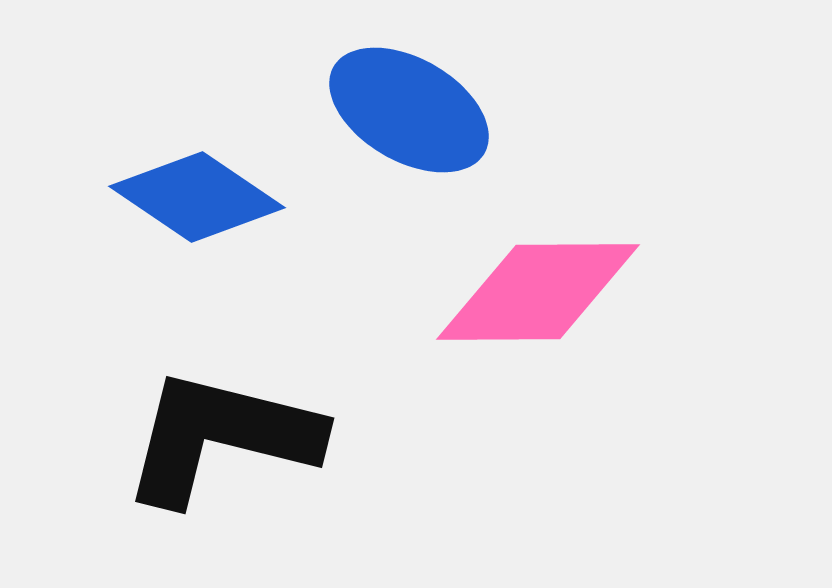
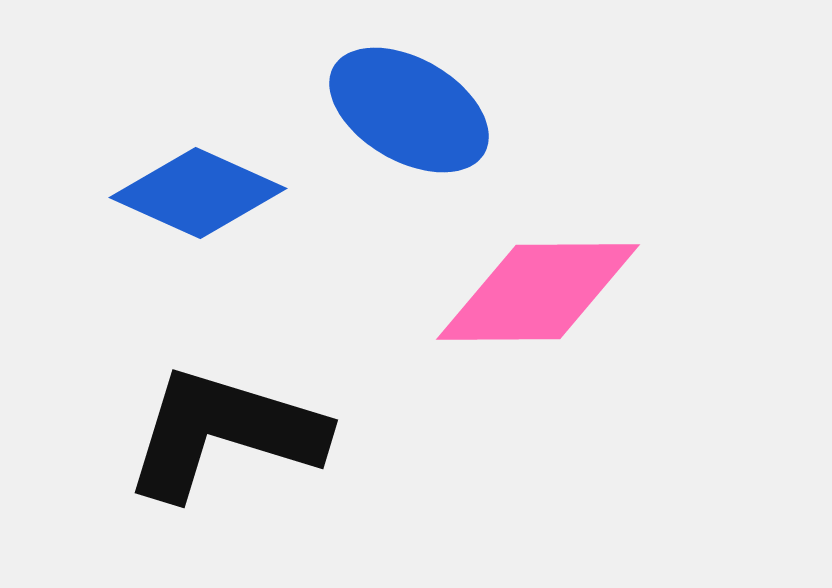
blue diamond: moved 1 px right, 4 px up; rotated 10 degrees counterclockwise
black L-shape: moved 3 px right, 4 px up; rotated 3 degrees clockwise
